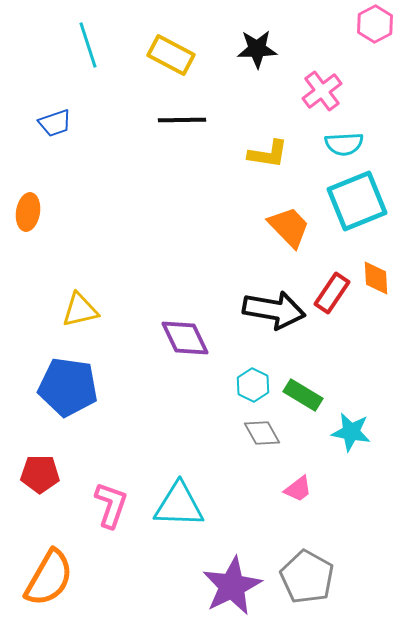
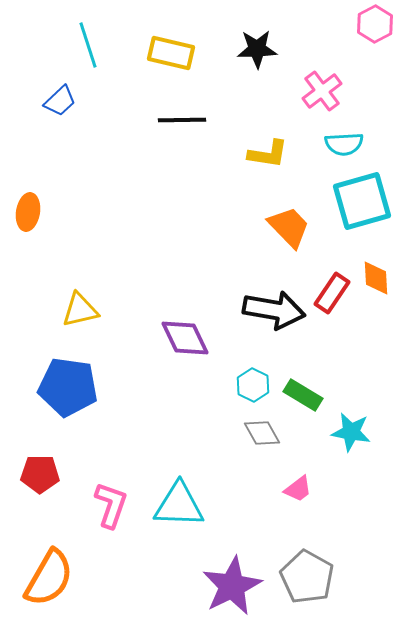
yellow rectangle: moved 2 px up; rotated 15 degrees counterclockwise
blue trapezoid: moved 5 px right, 22 px up; rotated 24 degrees counterclockwise
cyan square: moved 5 px right; rotated 6 degrees clockwise
